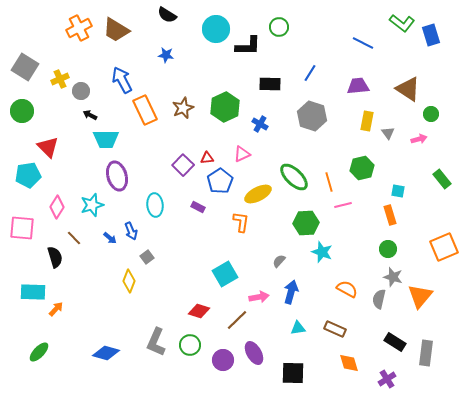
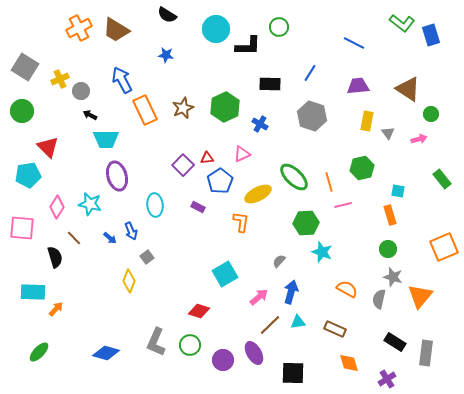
blue line at (363, 43): moved 9 px left
cyan star at (92, 205): moved 2 px left, 1 px up; rotated 30 degrees clockwise
pink arrow at (259, 297): rotated 30 degrees counterclockwise
brown line at (237, 320): moved 33 px right, 5 px down
cyan triangle at (298, 328): moved 6 px up
